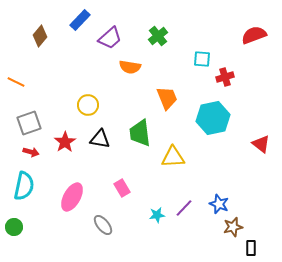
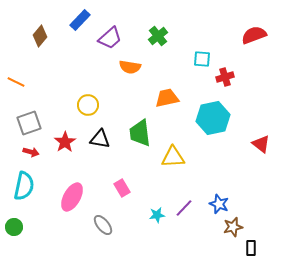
orange trapezoid: rotated 80 degrees counterclockwise
